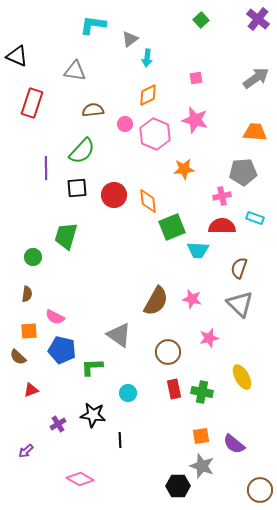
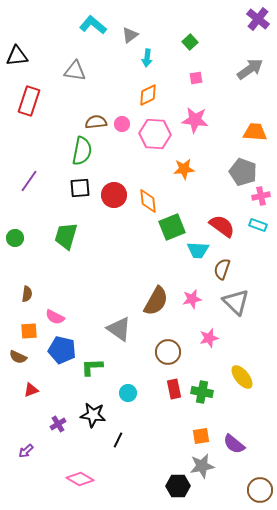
green square at (201, 20): moved 11 px left, 22 px down
cyan L-shape at (93, 25): rotated 32 degrees clockwise
gray triangle at (130, 39): moved 4 px up
black triangle at (17, 56): rotated 30 degrees counterclockwise
gray arrow at (256, 78): moved 6 px left, 9 px up
red rectangle at (32, 103): moved 3 px left, 2 px up
brown semicircle at (93, 110): moved 3 px right, 12 px down
pink star at (195, 120): rotated 8 degrees counterclockwise
pink circle at (125, 124): moved 3 px left
pink hexagon at (155, 134): rotated 20 degrees counterclockwise
green semicircle at (82, 151): rotated 32 degrees counterclockwise
purple line at (46, 168): moved 17 px left, 13 px down; rotated 35 degrees clockwise
gray pentagon at (243, 172): rotated 24 degrees clockwise
black square at (77, 188): moved 3 px right
pink cross at (222, 196): moved 39 px right
cyan rectangle at (255, 218): moved 3 px right, 7 px down
red semicircle at (222, 226): rotated 36 degrees clockwise
green circle at (33, 257): moved 18 px left, 19 px up
brown semicircle at (239, 268): moved 17 px left, 1 px down
pink star at (192, 299): rotated 24 degrees counterclockwise
gray triangle at (240, 304): moved 4 px left, 2 px up
gray triangle at (119, 335): moved 6 px up
brown semicircle at (18, 357): rotated 18 degrees counterclockwise
yellow ellipse at (242, 377): rotated 10 degrees counterclockwise
black line at (120, 440): moved 2 px left; rotated 28 degrees clockwise
gray star at (202, 466): rotated 30 degrees counterclockwise
